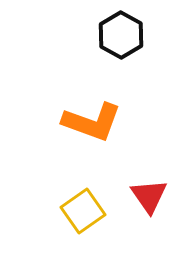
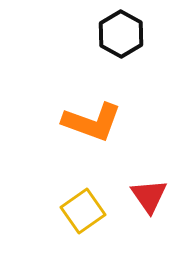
black hexagon: moved 1 px up
